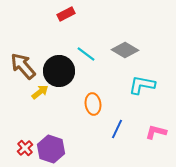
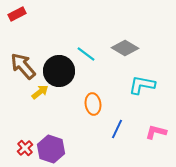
red rectangle: moved 49 px left
gray diamond: moved 2 px up
